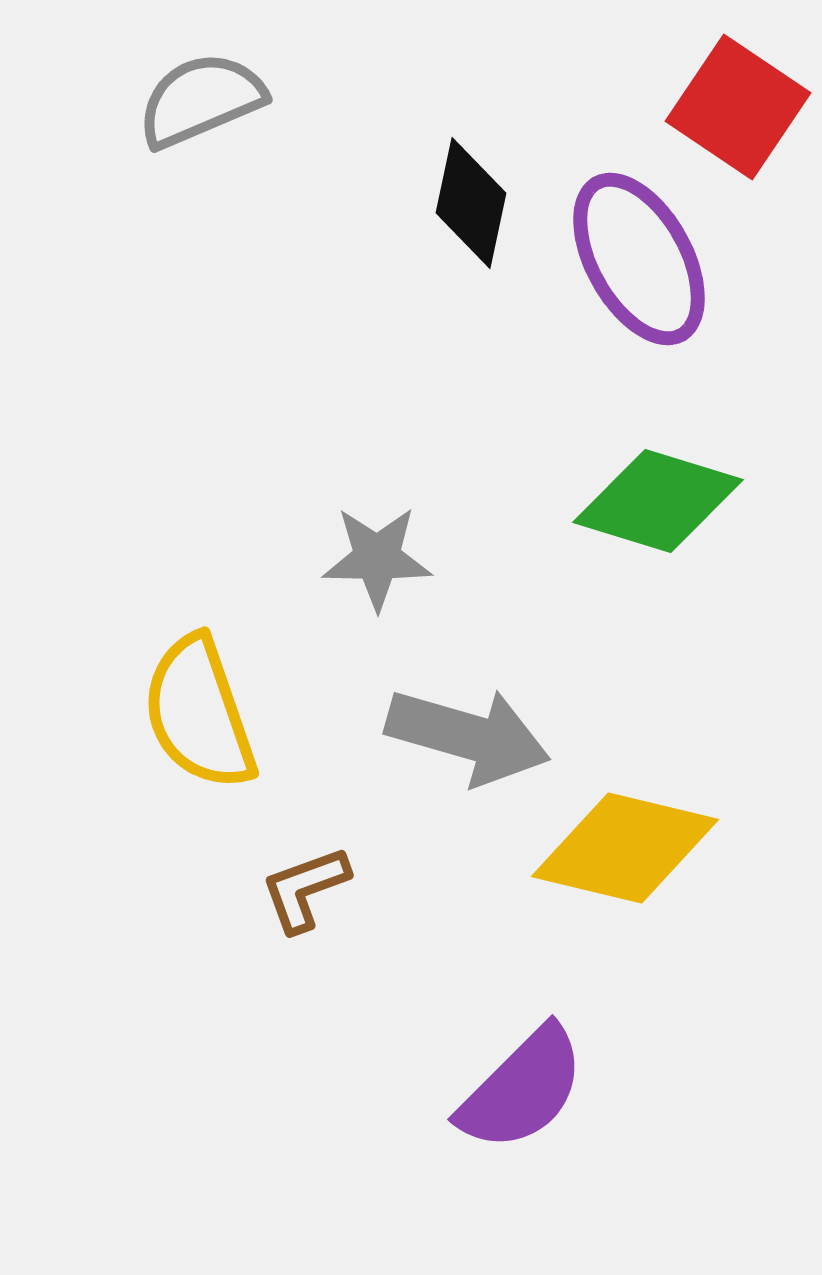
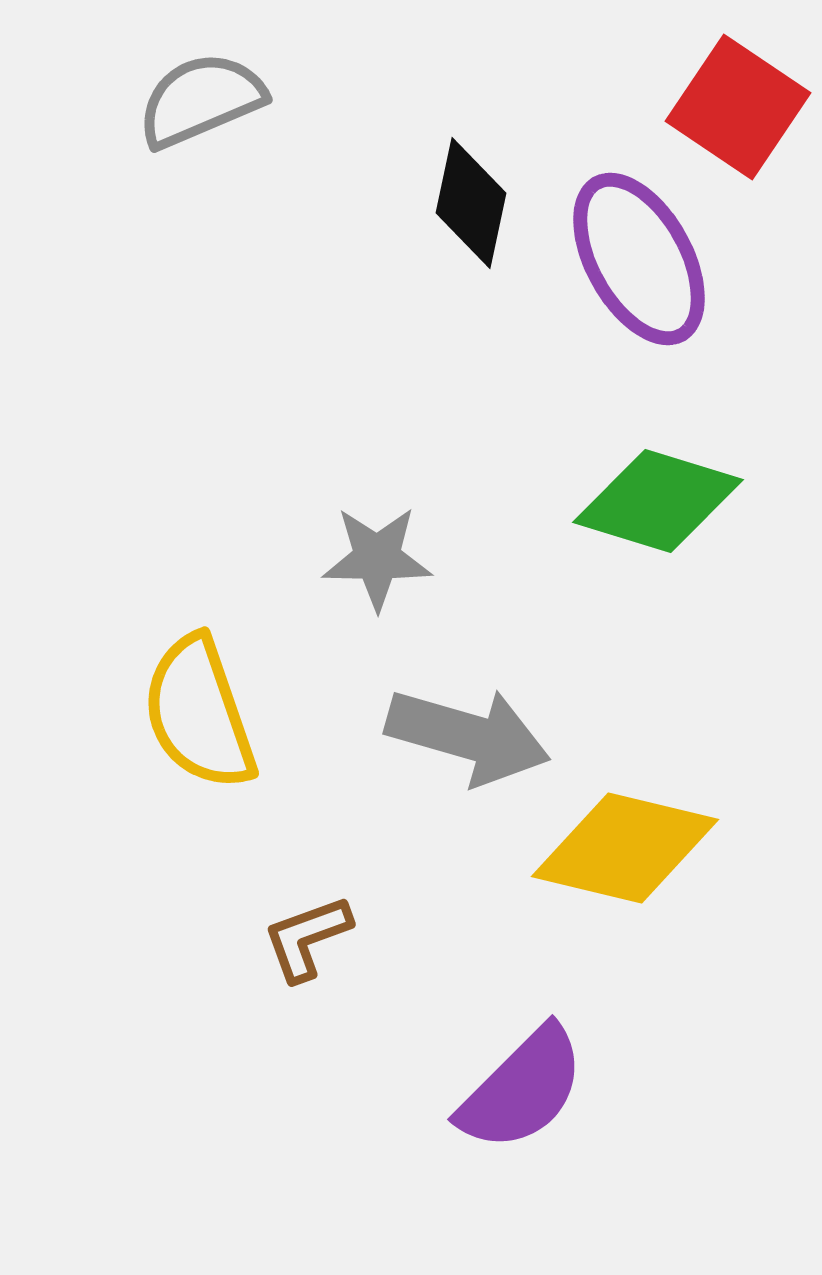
brown L-shape: moved 2 px right, 49 px down
